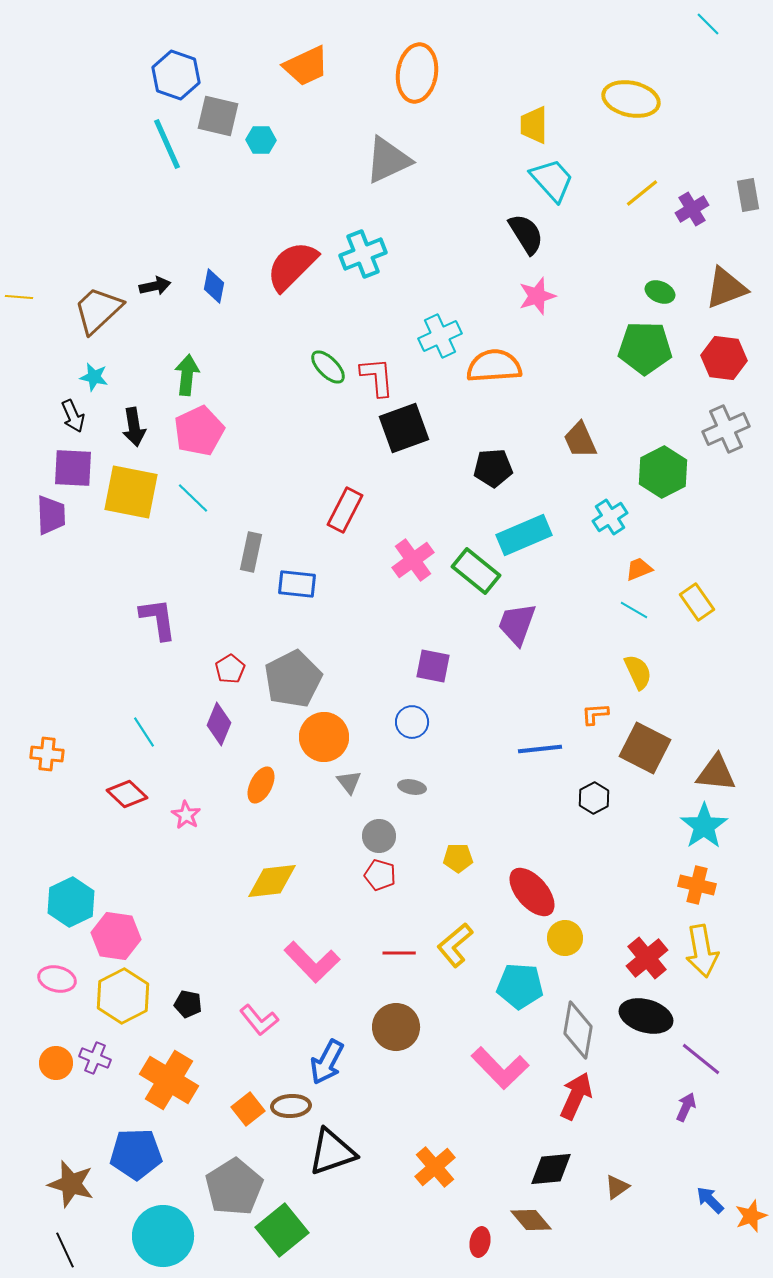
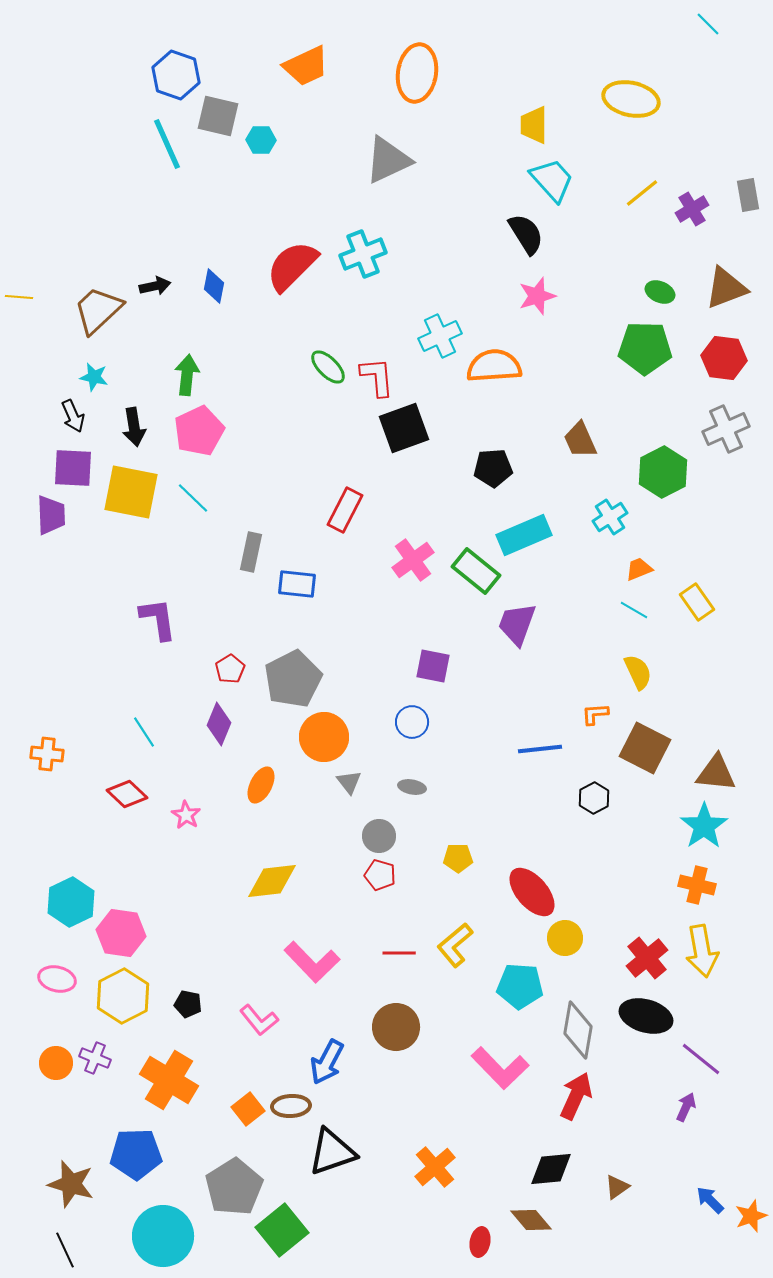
pink hexagon at (116, 936): moved 5 px right, 3 px up
